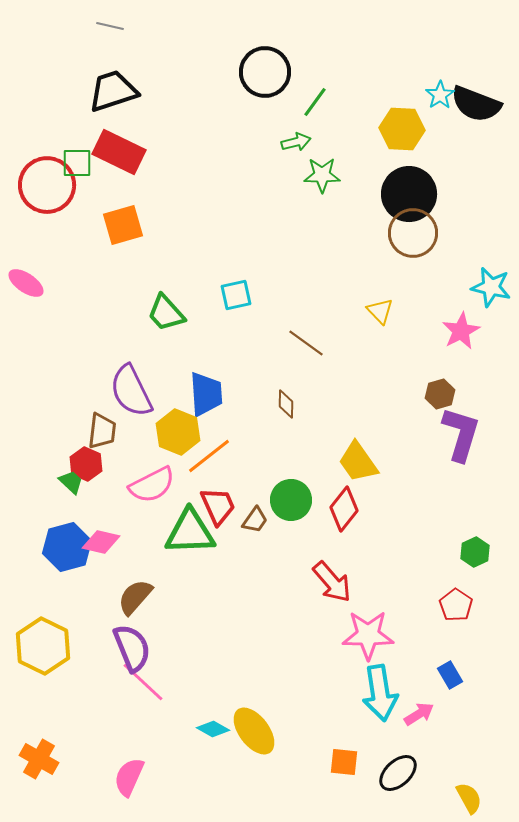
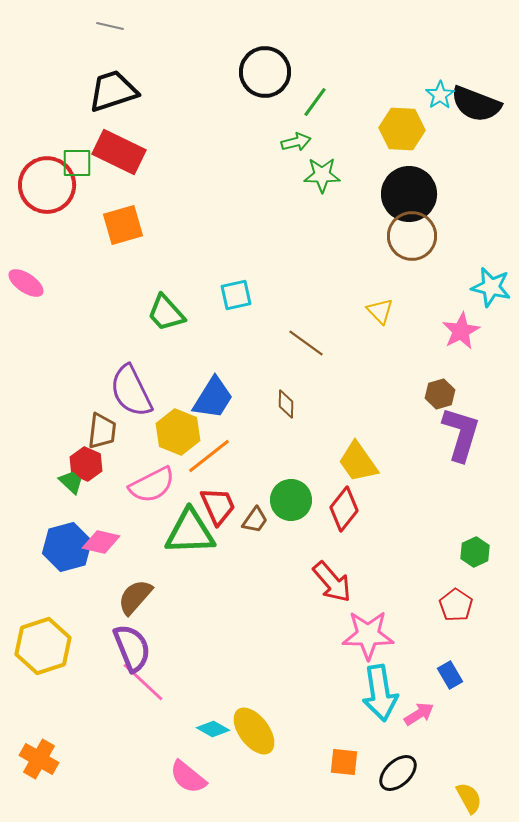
brown circle at (413, 233): moved 1 px left, 3 px down
blue trapezoid at (206, 394): moved 7 px right, 4 px down; rotated 36 degrees clockwise
yellow hexagon at (43, 646): rotated 16 degrees clockwise
pink semicircle at (129, 777): moved 59 px right; rotated 75 degrees counterclockwise
